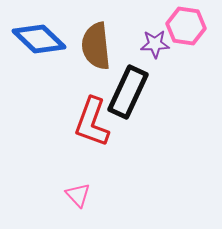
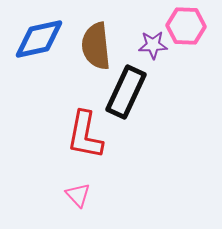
pink hexagon: rotated 6 degrees counterclockwise
blue diamond: rotated 56 degrees counterclockwise
purple star: moved 2 px left, 1 px down
black rectangle: moved 2 px left
red L-shape: moved 7 px left, 13 px down; rotated 9 degrees counterclockwise
